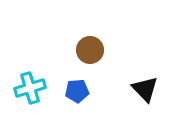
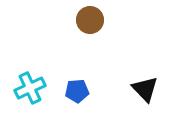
brown circle: moved 30 px up
cyan cross: rotated 8 degrees counterclockwise
